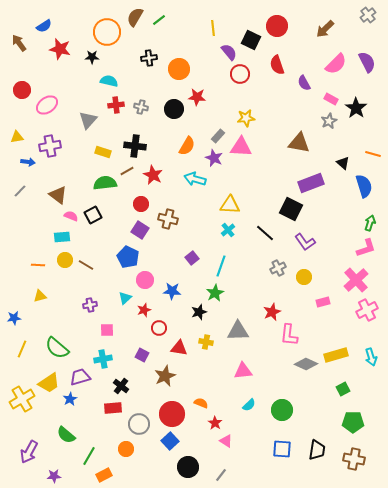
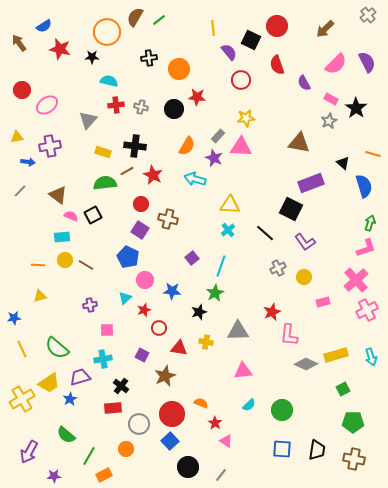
red circle at (240, 74): moved 1 px right, 6 px down
yellow line at (22, 349): rotated 48 degrees counterclockwise
